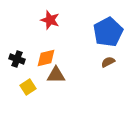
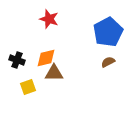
red star: moved 1 px left, 1 px up
black cross: moved 1 px down
brown triangle: moved 2 px left, 2 px up
yellow square: rotated 14 degrees clockwise
